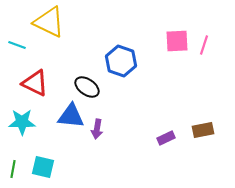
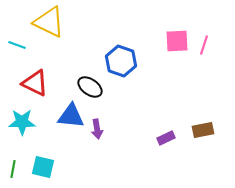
black ellipse: moved 3 px right
purple arrow: rotated 18 degrees counterclockwise
